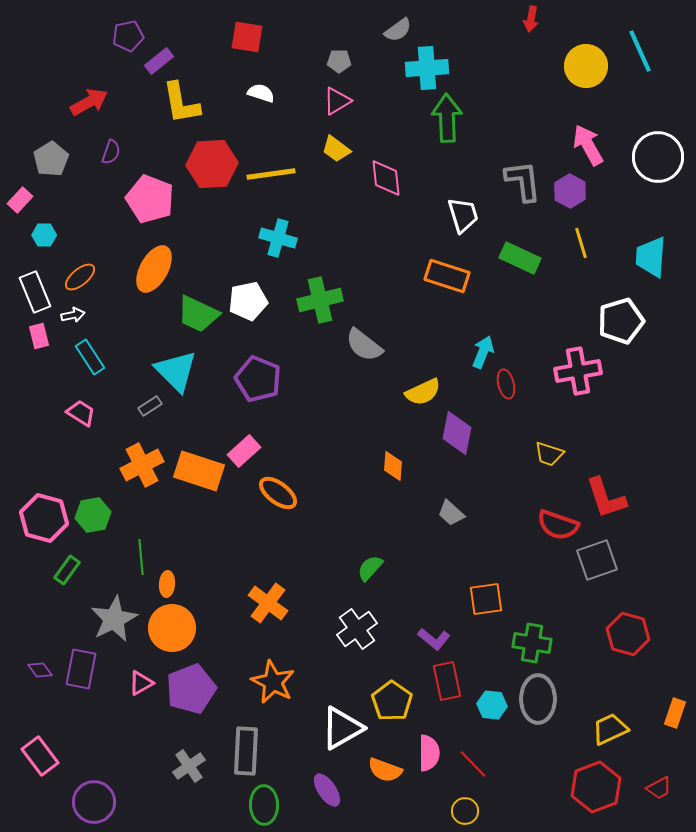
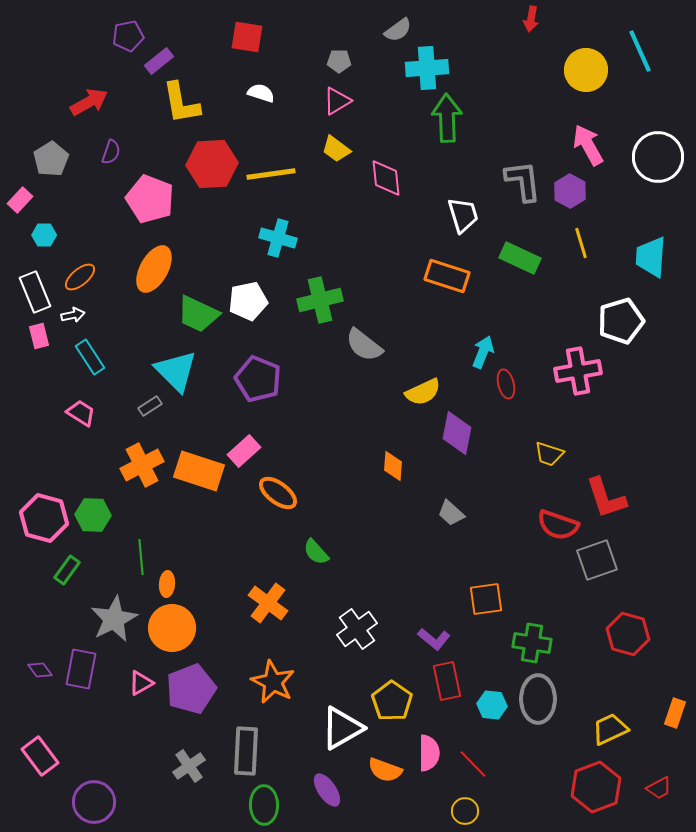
yellow circle at (586, 66): moved 4 px down
green hexagon at (93, 515): rotated 12 degrees clockwise
green semicircle at (370, 568): moved 54 px left, 16 px up; rotated 84 degrees counterclockwise
